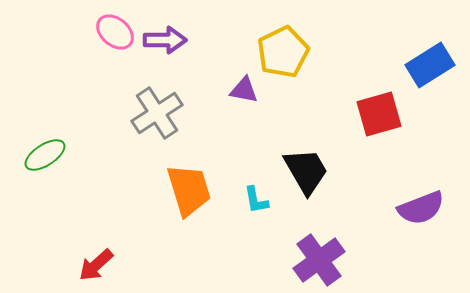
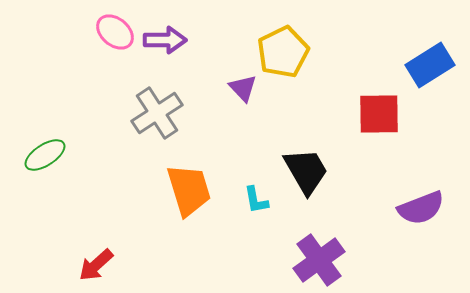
purple triangle: moved 1 px left, 2 px up; rotated 36 degrees clockwise
red square: rotated 15 degrees clockwise
